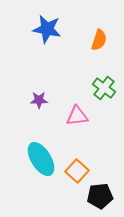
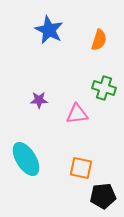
blue star: moved 2 px right, 1 px down; rotated 16 degrees clockwise
green cross: rotated 20 degrees counterclockwise
pink triangle: moved 2 px up
cyan ellipse: moved 15 px left
orange square: moved 4 px right, 3 px up; rotated 30 degrees counterclockwise
black pentagon: moved 3 px right
